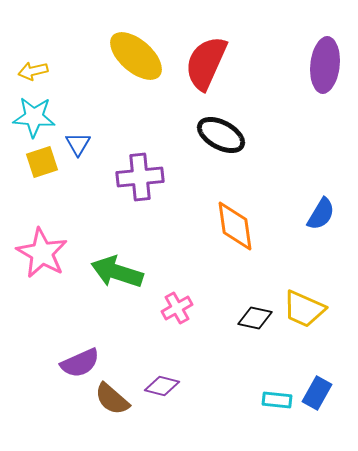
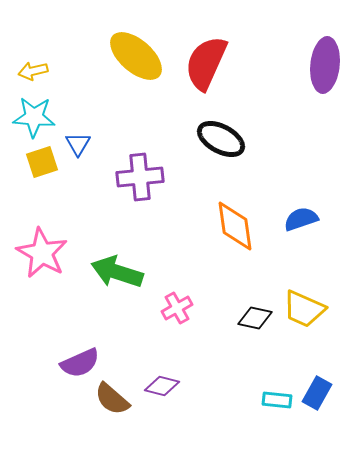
black ellipse: moved 4 px down
blue semicircle: moved 20 px left, 5 px down; rotated 140 degrees counterclockwise
